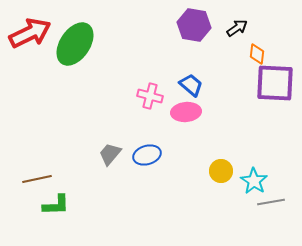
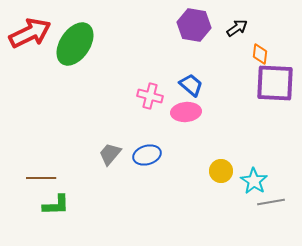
orange diamond: moved 3 px right
brown line: moved 4 px right, 1 px up; rotated 12 degrees clockwise
